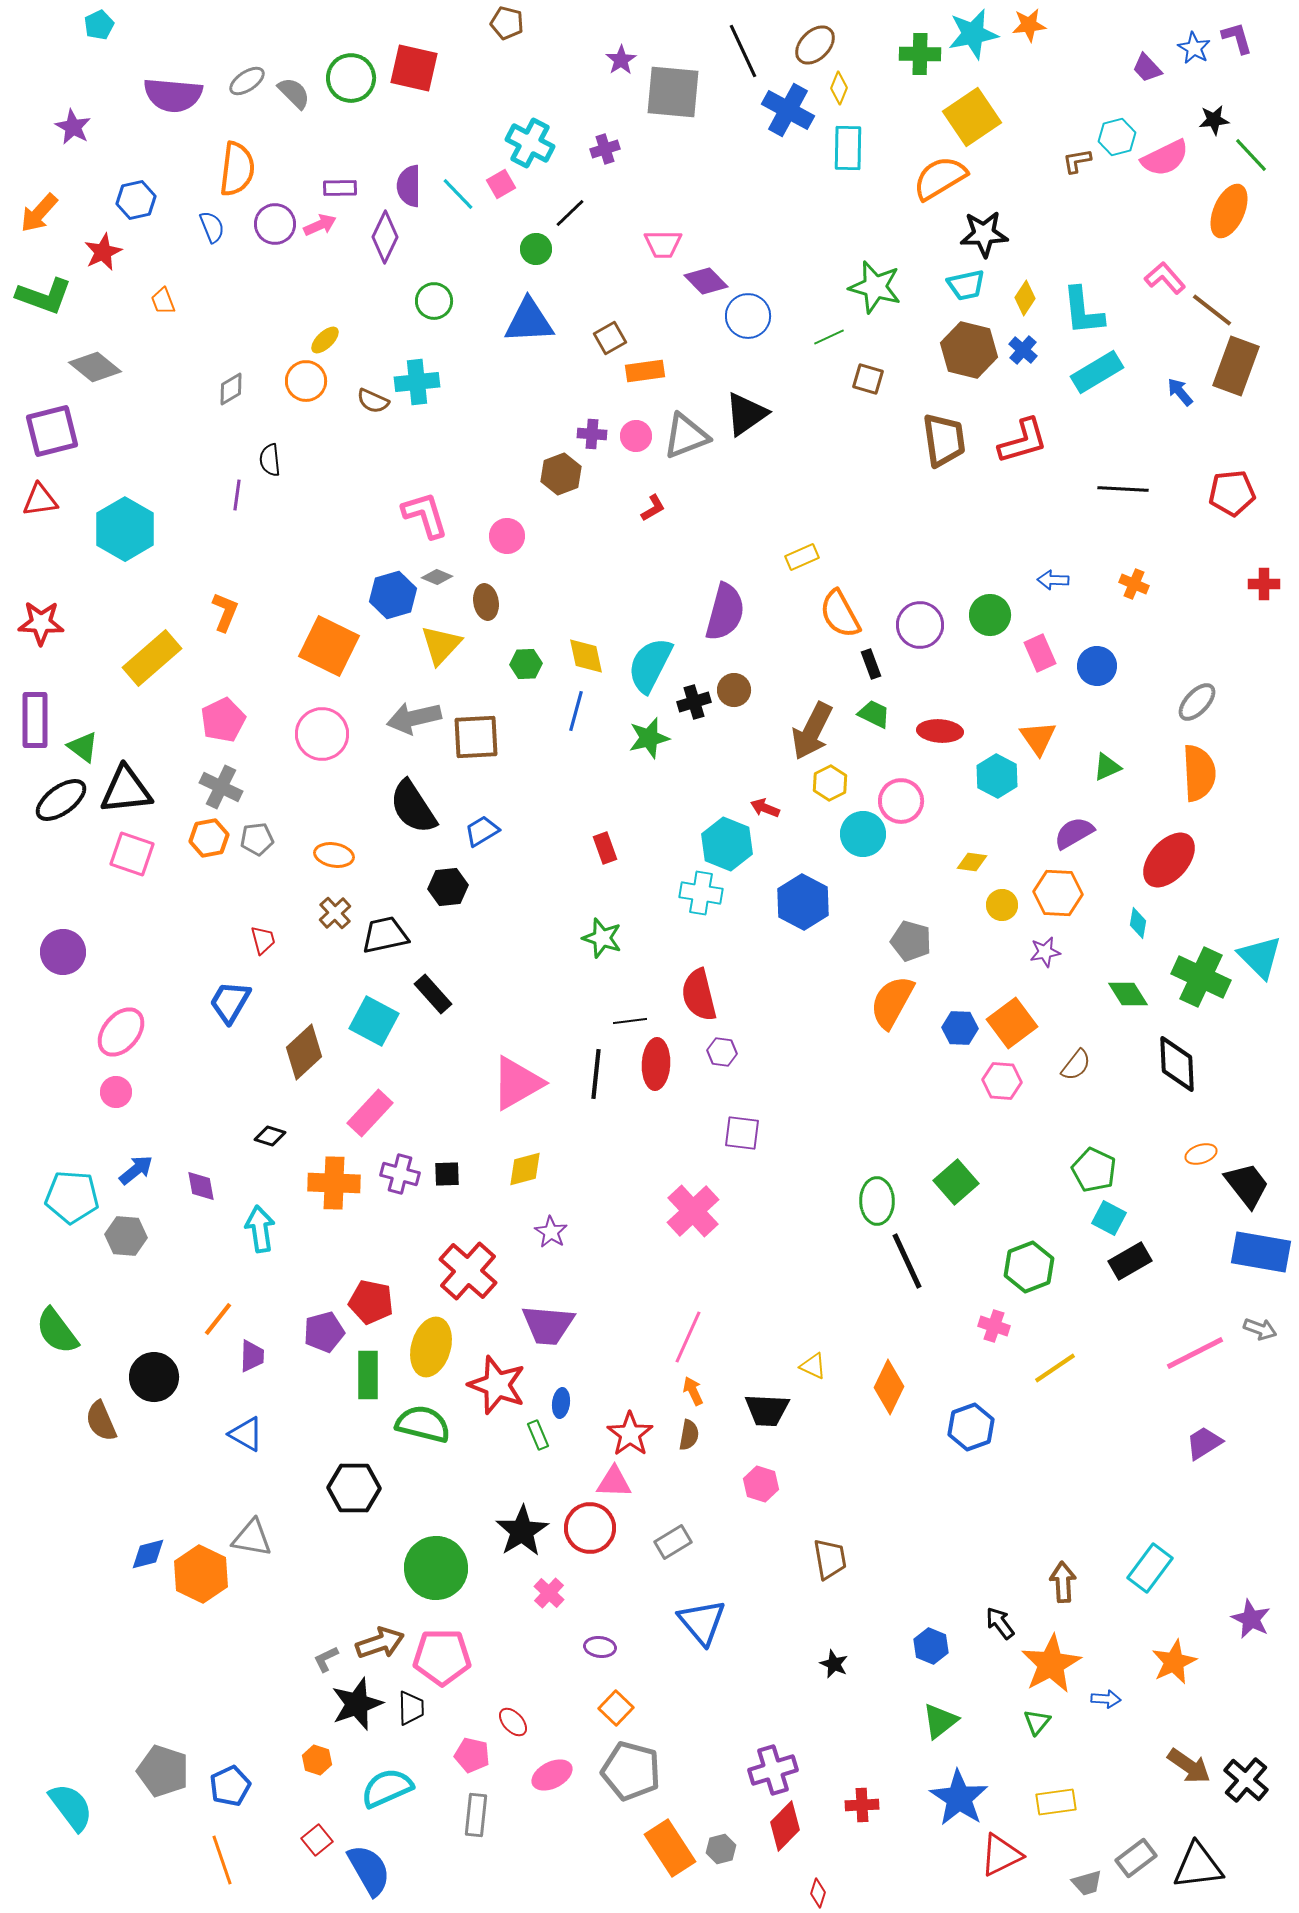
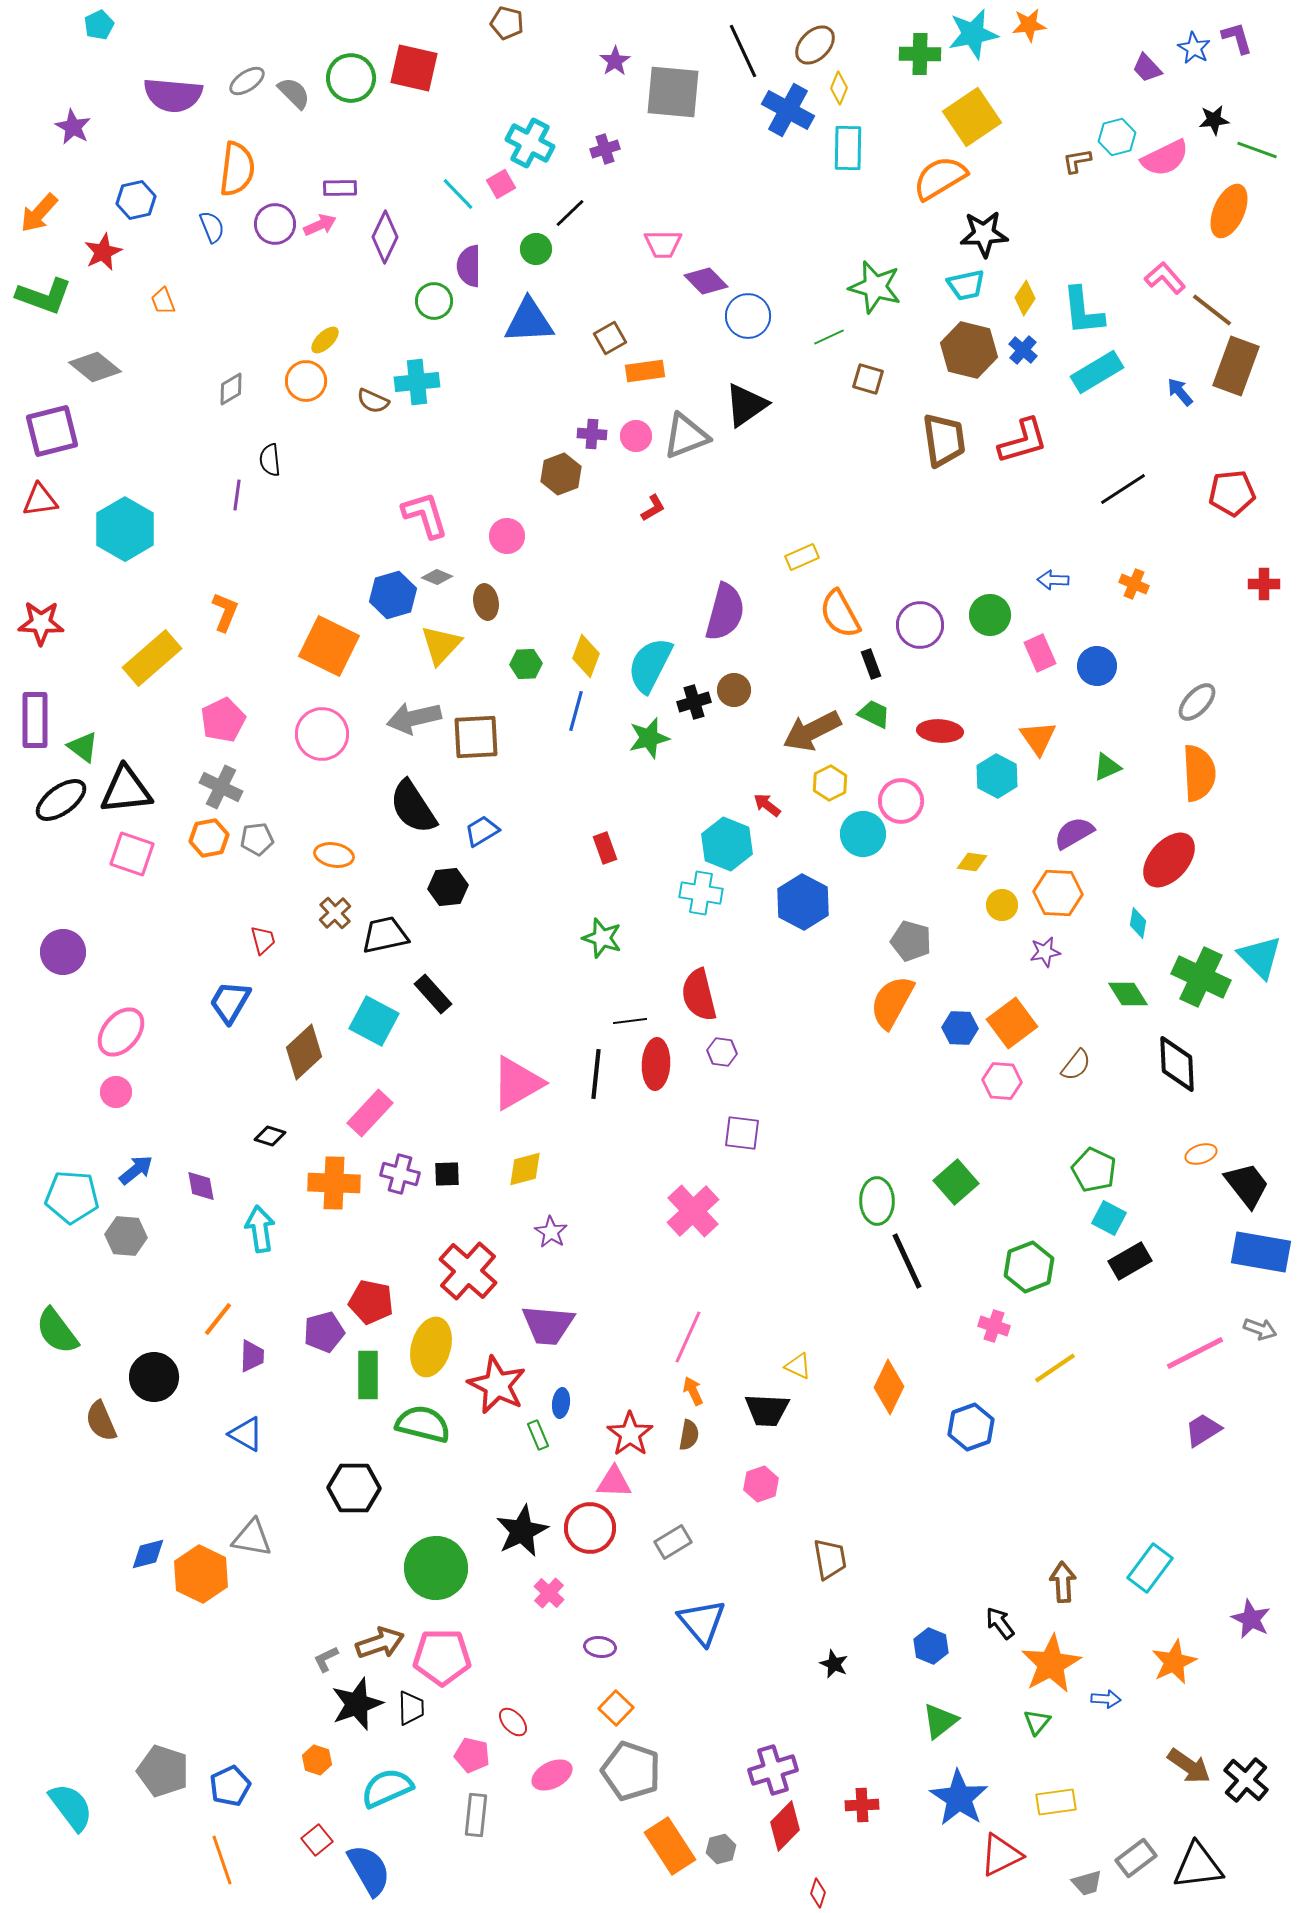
purple star at (621, 60): moved 6 px left, 1 px down
green line at (1251, 155): moved 6 px right, 5 px up; rotated 27 degrees counterclockwise
purple semicircle at (409, 186): moved 60 px right, 80 px down
black triangle at (746, 414): moved 9 px up
black line at (1123, 489): rotated 36 degrees counterclockwise
yellow diamond at (586, 656): rotated 33 degrees clockwise
brown arrow at (812, 731): rotated 36 degrees clockwise
red arrow at (765, 808): moved 2 px right, 3 px up; rotated 16 degrees clockwise
yellow triangle at (813, 1366): moved 15 px left
red star at (497, 1385): rotated 6 degrees clockwise
purple trapezoid at (1204, 1443): moved 1 px left, 13 px up
pink hexagon at (761, 1484): rotated 24 degrees clockwise
black star at (522, 1531): rotated 6 degrees clockwise
gray pentagon at (631, 1771): rotated 4 degrees clockwise
orange rectangle at (670, 1848): moved 2 px up
